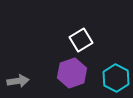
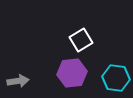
purple hexagon: rotated 12 degrees clockwise
cyan hexagon: rotated 20 degrees counterclockwise
